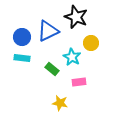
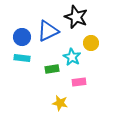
green rectangle: rotated 48 degrees counterclockwise
